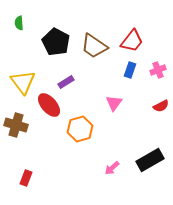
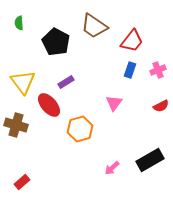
brown trapezoid: moved 20 px up
red rectangle: moved 4 px left, 4 px down; rotated 28 degrees clockwise
